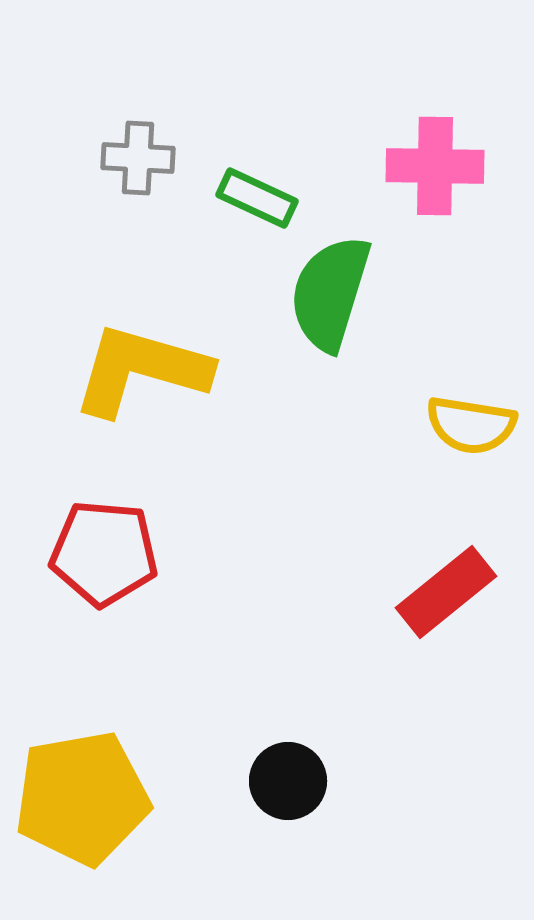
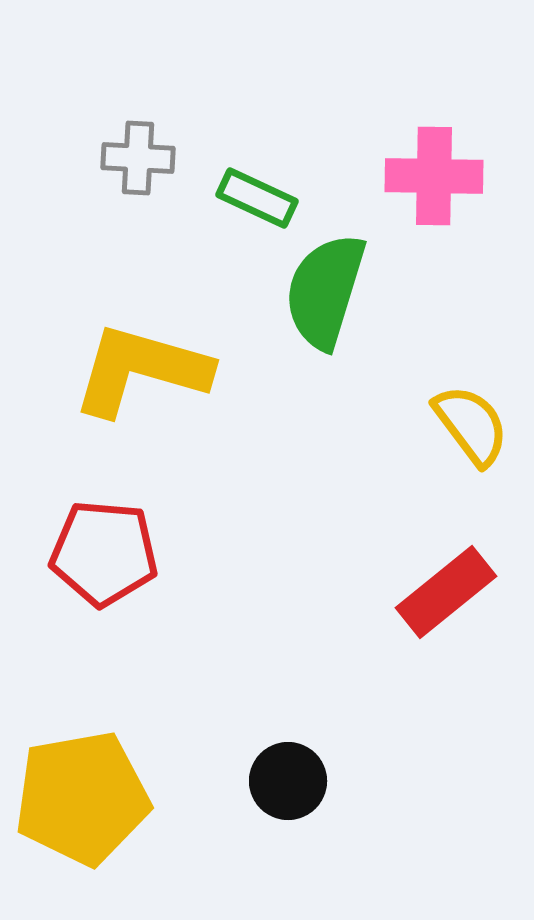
pink cross: moved 1 px left, 10 px down
green semicircle: moved 5 px left, 2 px up
yellow semicircle: rotated 136 degrees counterclockwise
